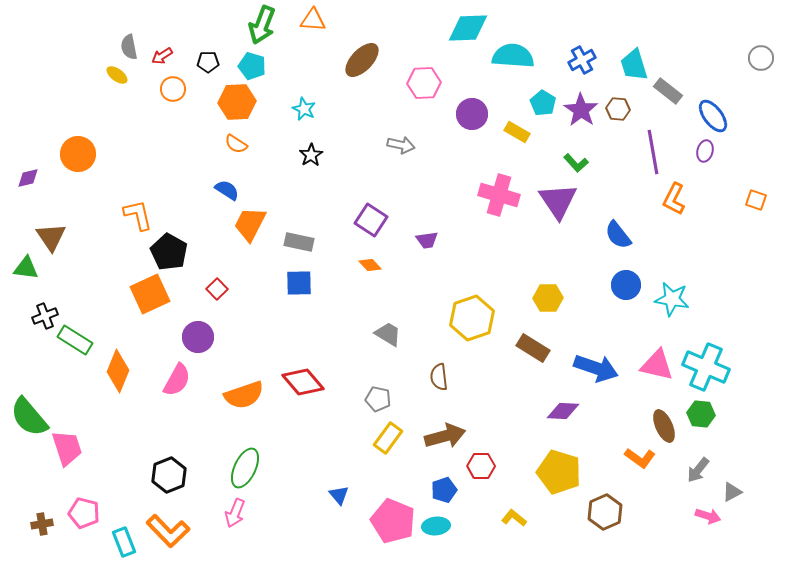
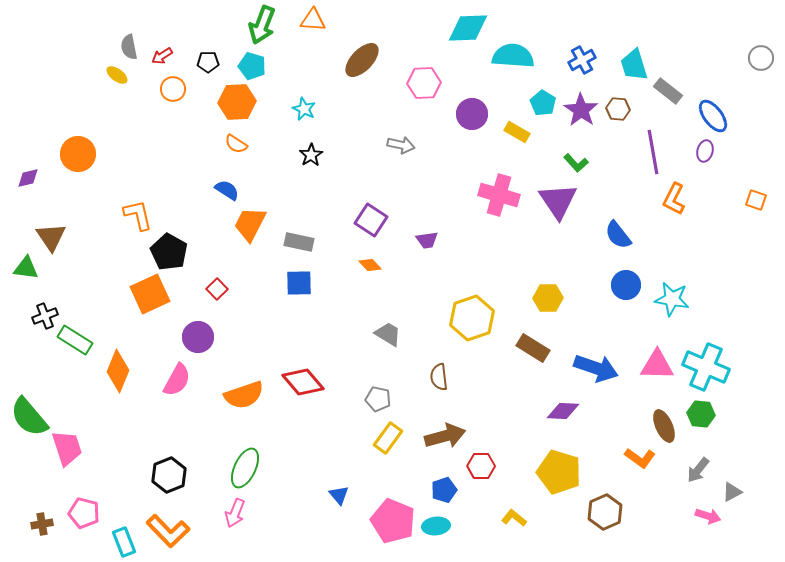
pink triangle at (657, 365): rotated 12 degrees counterclockwise
